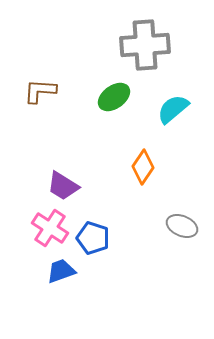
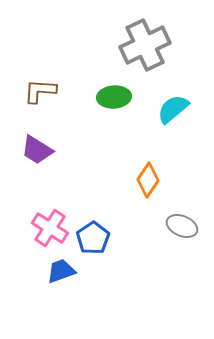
gray cross: rotated 21 degrees counterclockwise
green ellipse: rotated 32 degrees clockwise
orange diamond: moved 5 px right, 13 px down
purple trapezoid: moved 26 px left, 36 px up
blue pentagon: rotated 20 degrees clockwise
